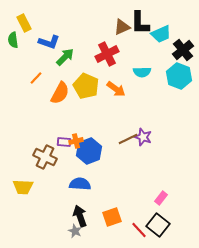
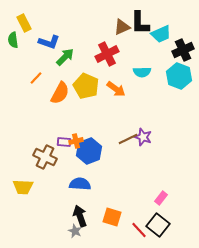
black cross: rotated 15 degrees clockwise
orange square: rotated 36 degrees clockwise
